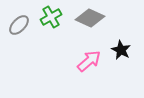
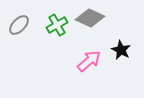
green cross: moved 6 px right, 8 px down
